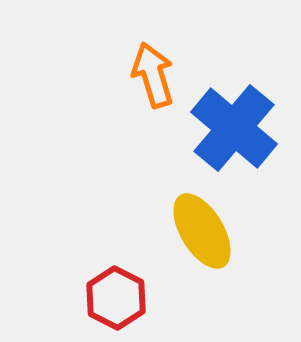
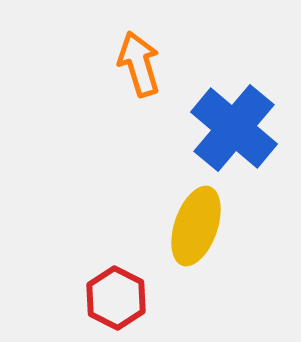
orange arrow: moved 14 px left, 11 px up
yellow ellipse: moved 6 px left, 5 px up; rotated 50 degrees clockwise
